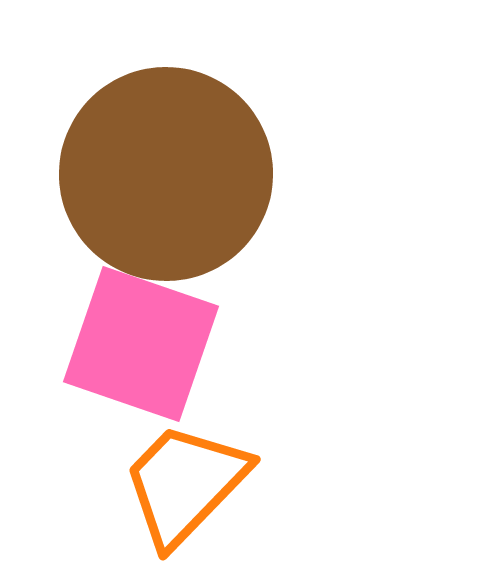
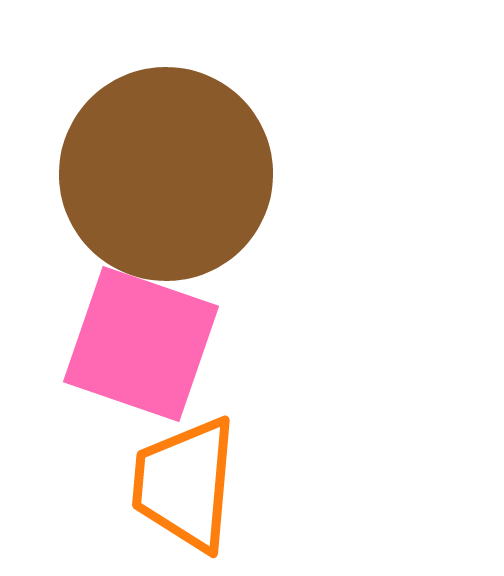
orange trapezoid: rotated 39 degrees counterclockwise
